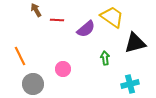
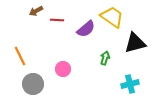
brown arrow: moved 1 px down; rotated 88 degrees counterclockwise
green arrow: rotated 24 degrees clockwise
